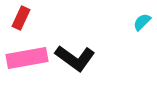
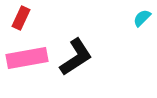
cyan semicircle: moved 4 px up
black L-shape: moved 1 px right, 1 px up; rotated 69 degrees counterclockwise
